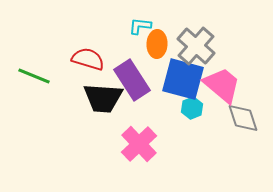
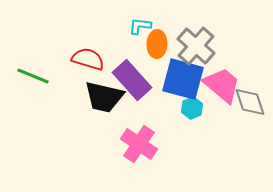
green line: moved 1 px left
purple rectangle: rotated 9 degrees counterclockwise
black trapezoid: moved 1 px right, 1 px up; rotated 9 degrees clockwise
gray diamond: moved 7 px right, 16 px up
pink cross: rotated 12 degrees counterclockwise
